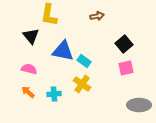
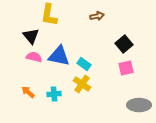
blue triangle: moved 4 px left, 5 px down
cyan rectangle: moved 3 px down
pink semicircle: moved 5 px right, 12 px up
